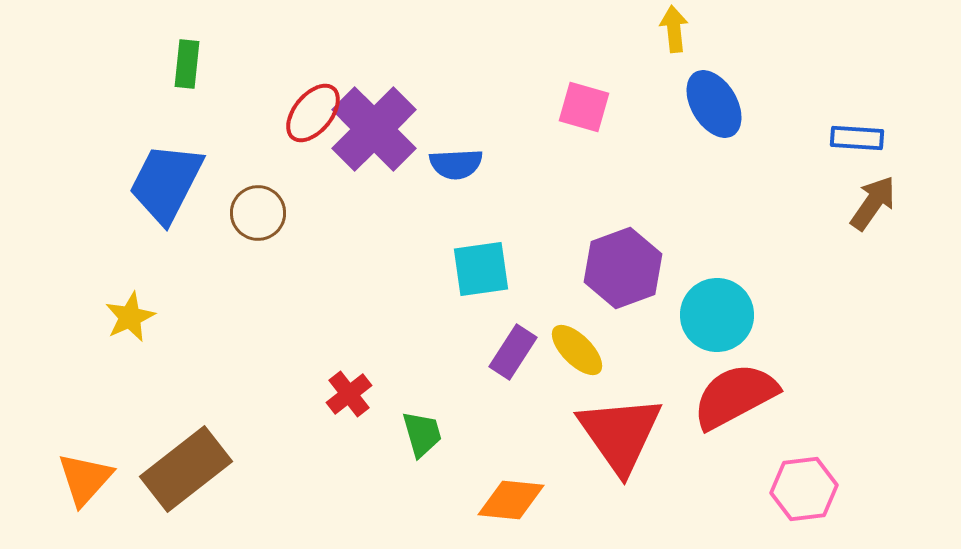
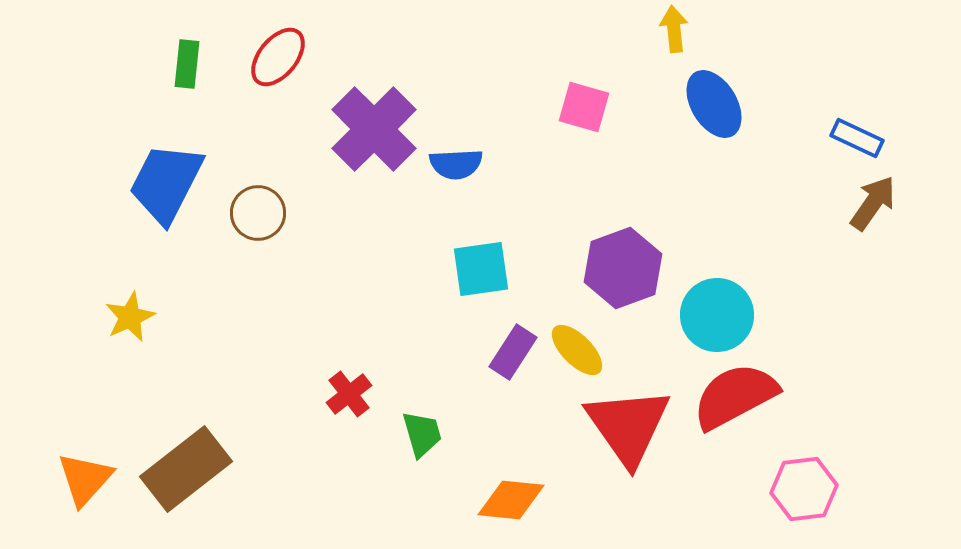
red ellipse: moved 35 px left, 56 px up
blue rectangle: rotated 21 degrees clockwise
red triangle: moved 8 px right, 8 px up
